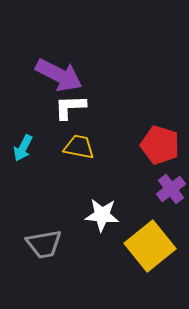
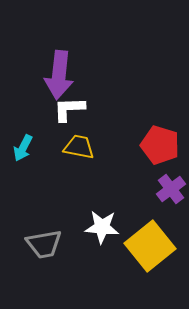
purple arrow: rotated 69 degrees clockwise
white L-shape: moved 1 px left, 2 px down
white star: moved 12 px down
